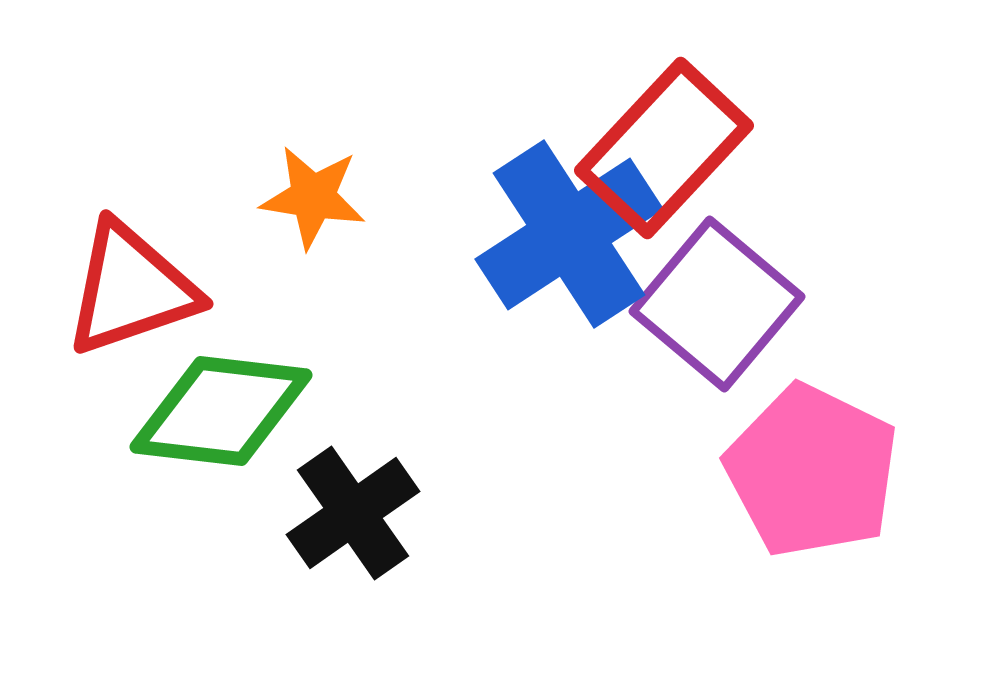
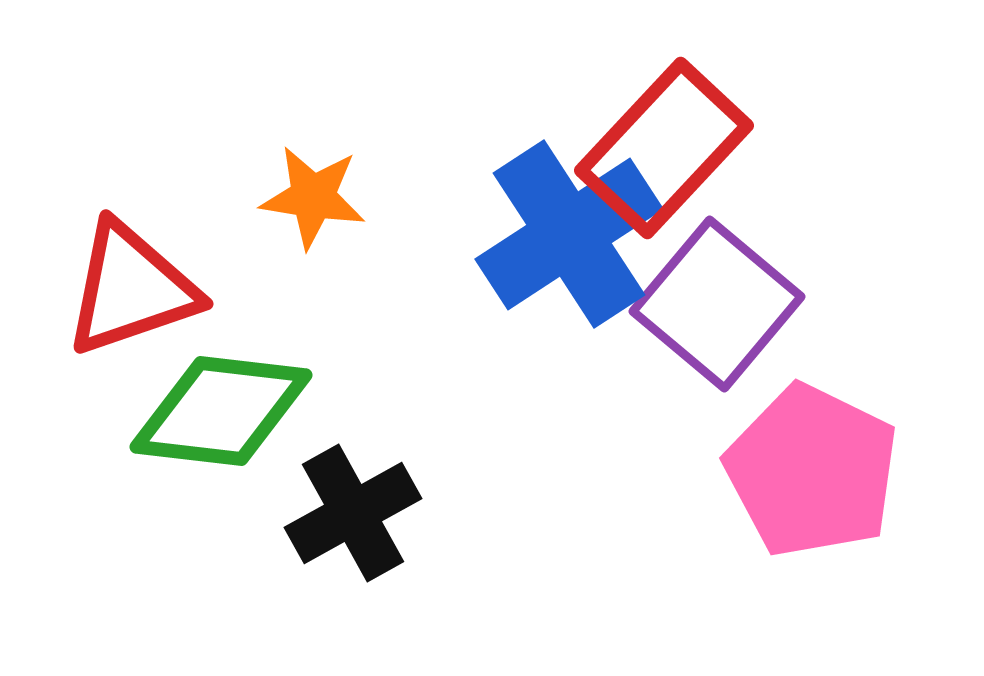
black cross: rotated 6 degrees clockwise
